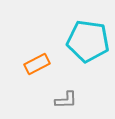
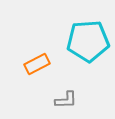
cyan pentagon: rotated 12 degrees counterclockwise
